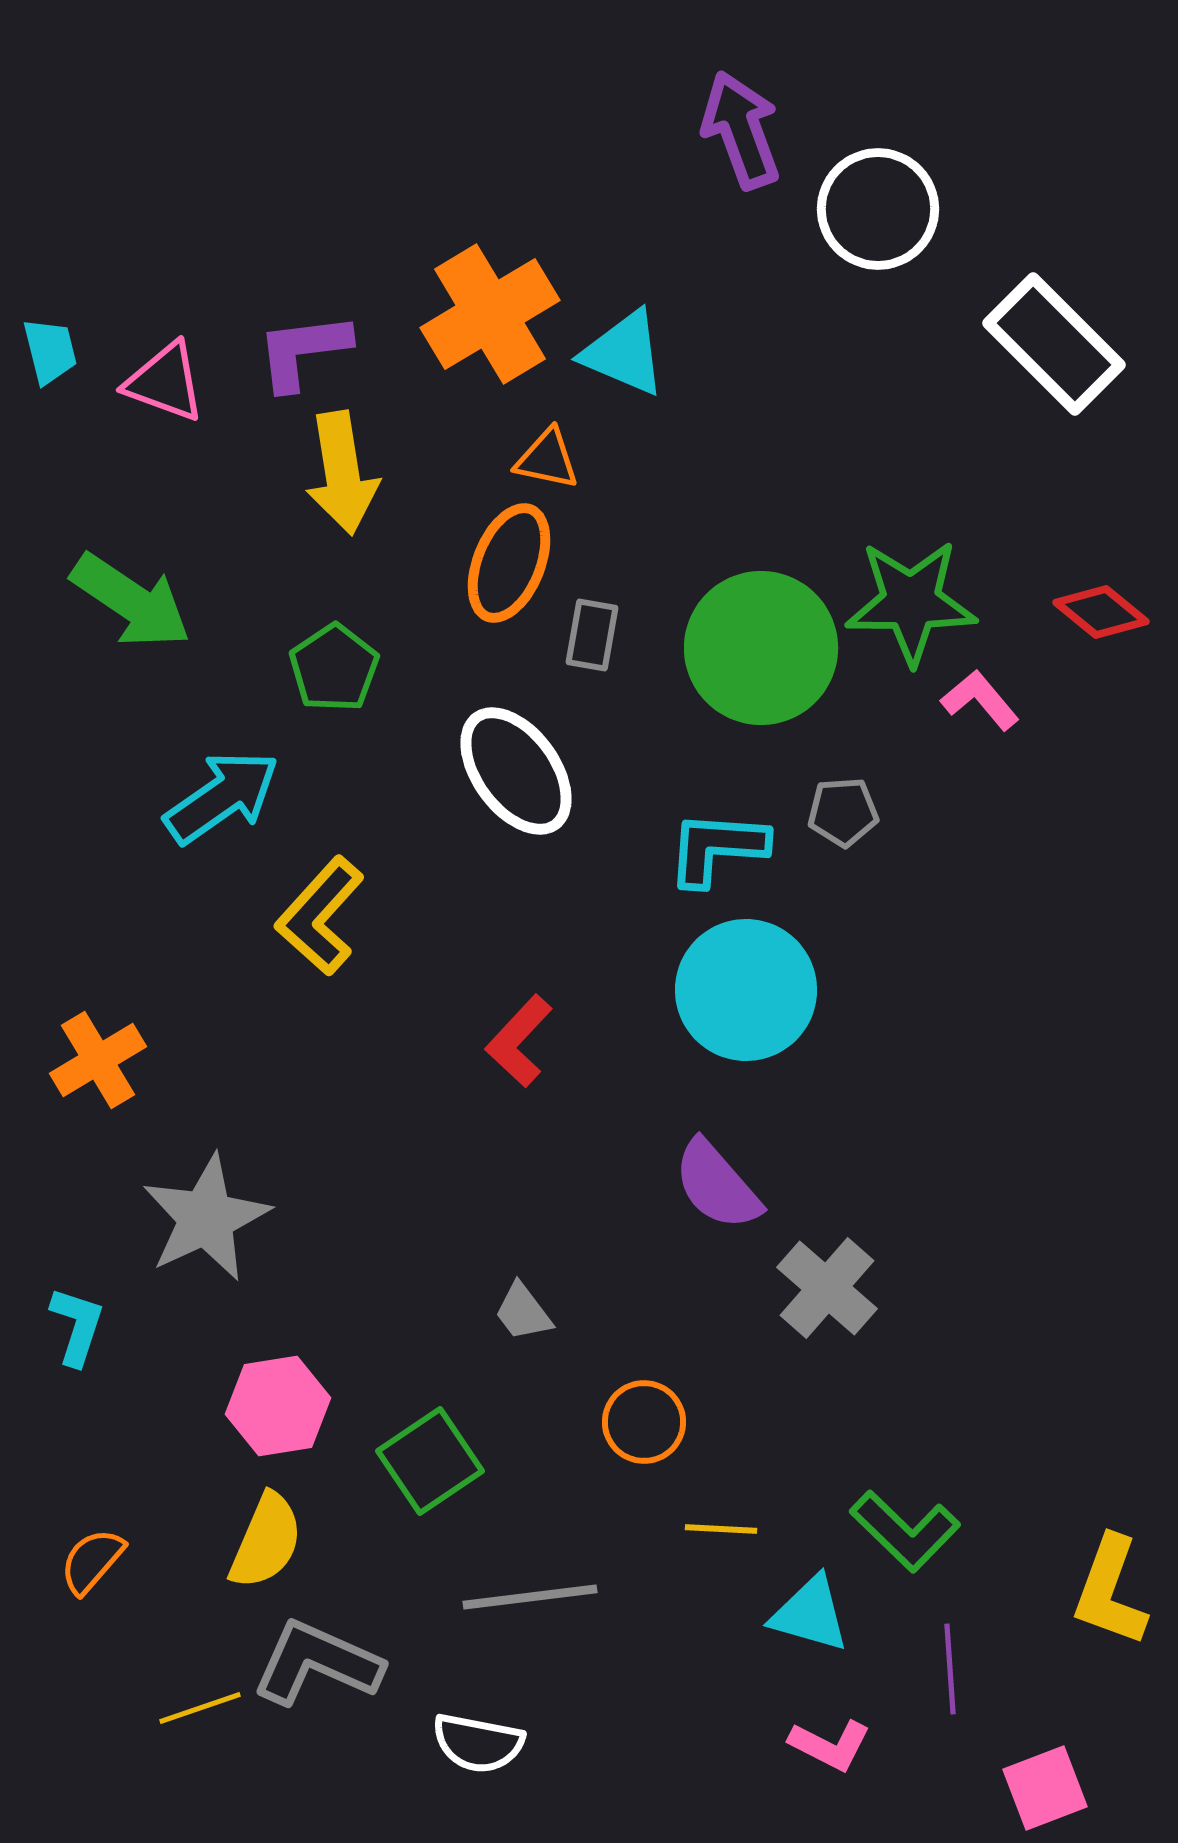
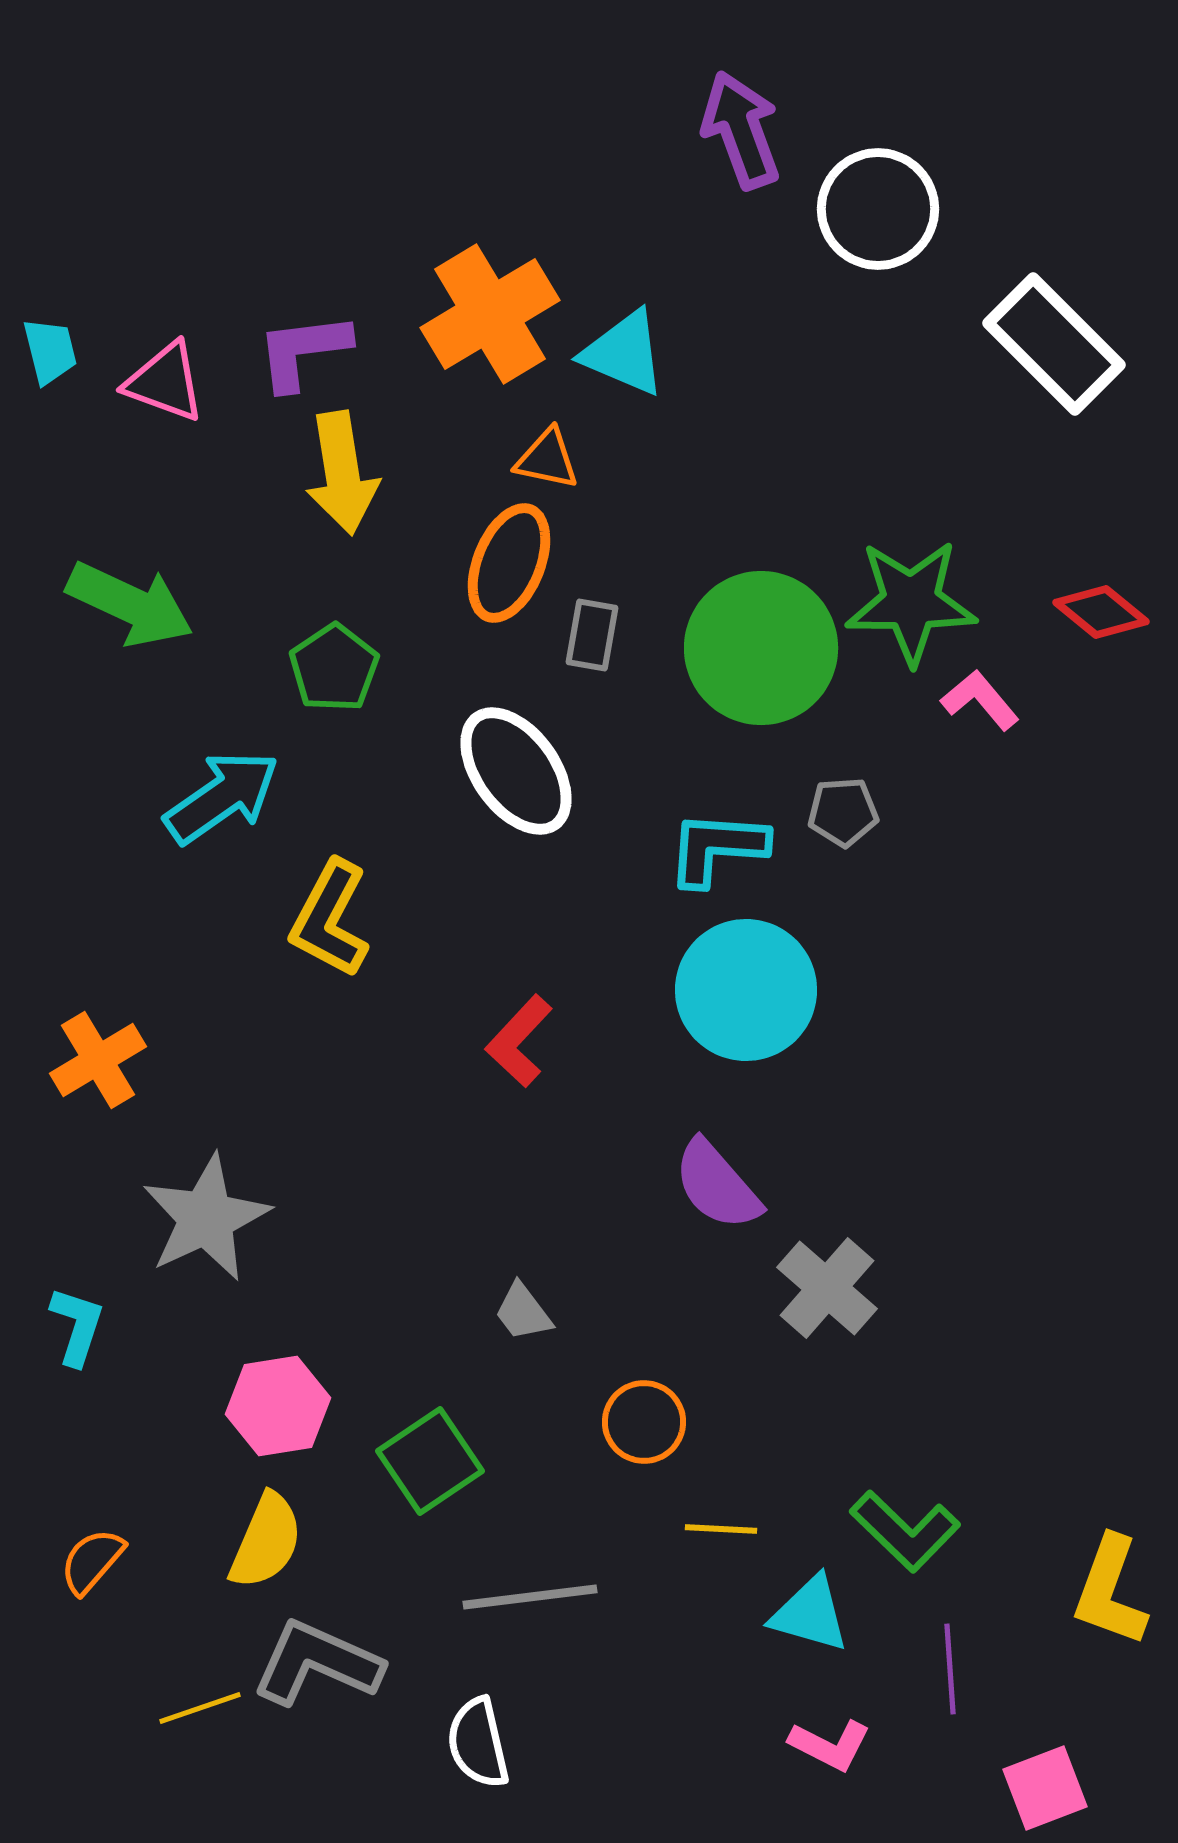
green arrow at (131, 601): moved 1 px left, 3 px down; rotated 9 degrees counterclockwise
yellow L-shape at (320, 916): moved 10 px right, 3 px down; rotated 14 degrees counterclockwise
white semicircle at (478, 1743): rotated 66 degrees clockwise
